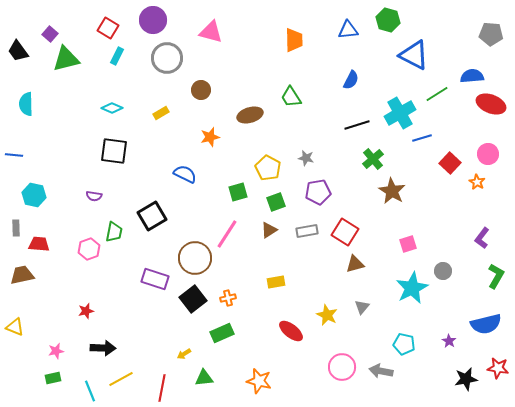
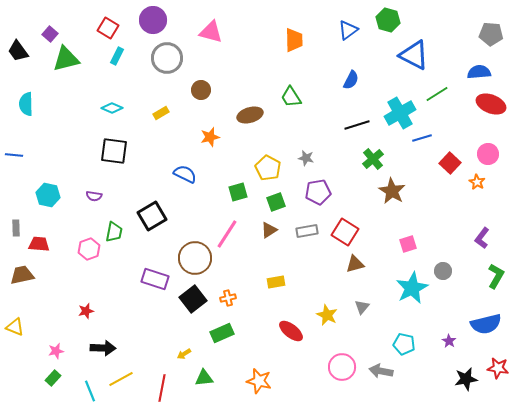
blue triangle at (348, 30): rotated 30 degrees counterclockwise
blue semicircle at (472, 76): moved 7 px right, 4 px up
cyan hexagon at (34, 195): moved 14 px right
green rectangle at (53, 378): rotated 35 degrees counterclockwise
